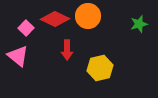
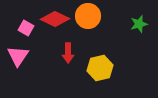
pink square: rotated 14 degrees counterclockwise
red arrow: moved 1 px right, 3 px down
pink triangle: rotated 25 degrees clockwise
